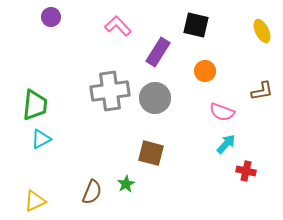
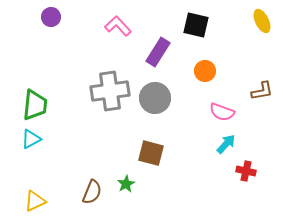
yellow ellipse: moved 10 px up
cyan triangle: moved 10 px left
